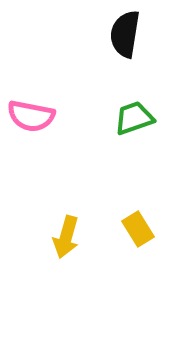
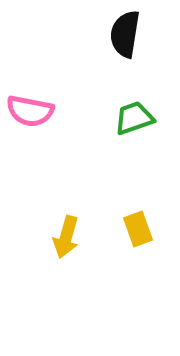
pink semicircle: moved 1 px left, 5 px up
yellow rectangle: rotated 12 degrees clockwise
